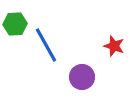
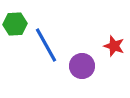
purple circle: moved 11 px up
